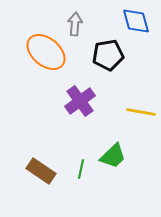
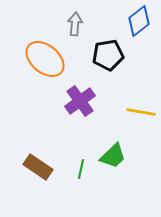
blue diamond: moved 3 px right; rotated 68 degrees clockwise
orange ellipse: moved 1 px left, 7 px down
brown rectangle: moved 3 px left, 4 px up
